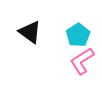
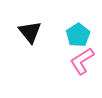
black triangle: rotated 15 degrees clockwise
